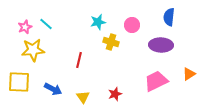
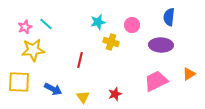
red line: moved 1 px right
